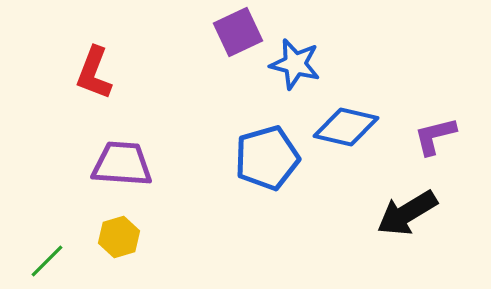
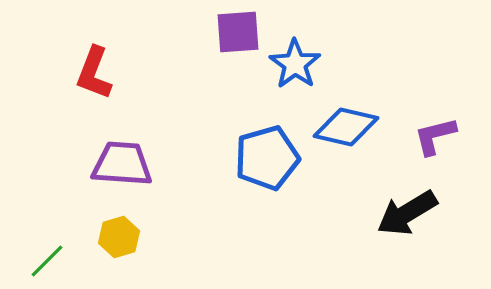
purple square: rotated 21 degrees clockwise
blue star: rotated 21 degrees clockwise
